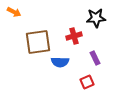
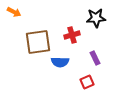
red cross: moved 2 px left, 1 px up
